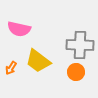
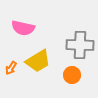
pink semicircle: moved 4 px right, 1 px up
yellow trapezoid: rotated 68 degrees counterclockwise
orange circle: moved 4 px left, 3 px down
